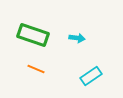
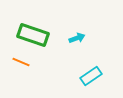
cyan arrow: rotated 28 degrees counterclockwise
orange line: moved 15 px left, 7 px up
